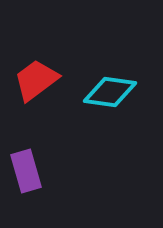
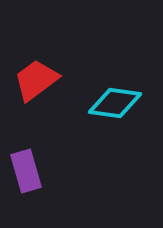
cyan diamond: moved 5 px right, 11 px down
